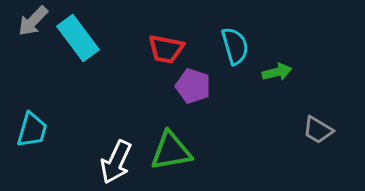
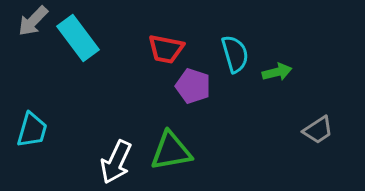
cyan semicircle: moved 8 px down
gray trapezoid: rotated 64 degrees counterclockwise
